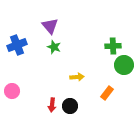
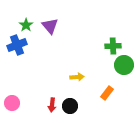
green star: moved 28 px left, 22 px up; rotated 16 degrees clockwise
pink circle: moved 12 px down
